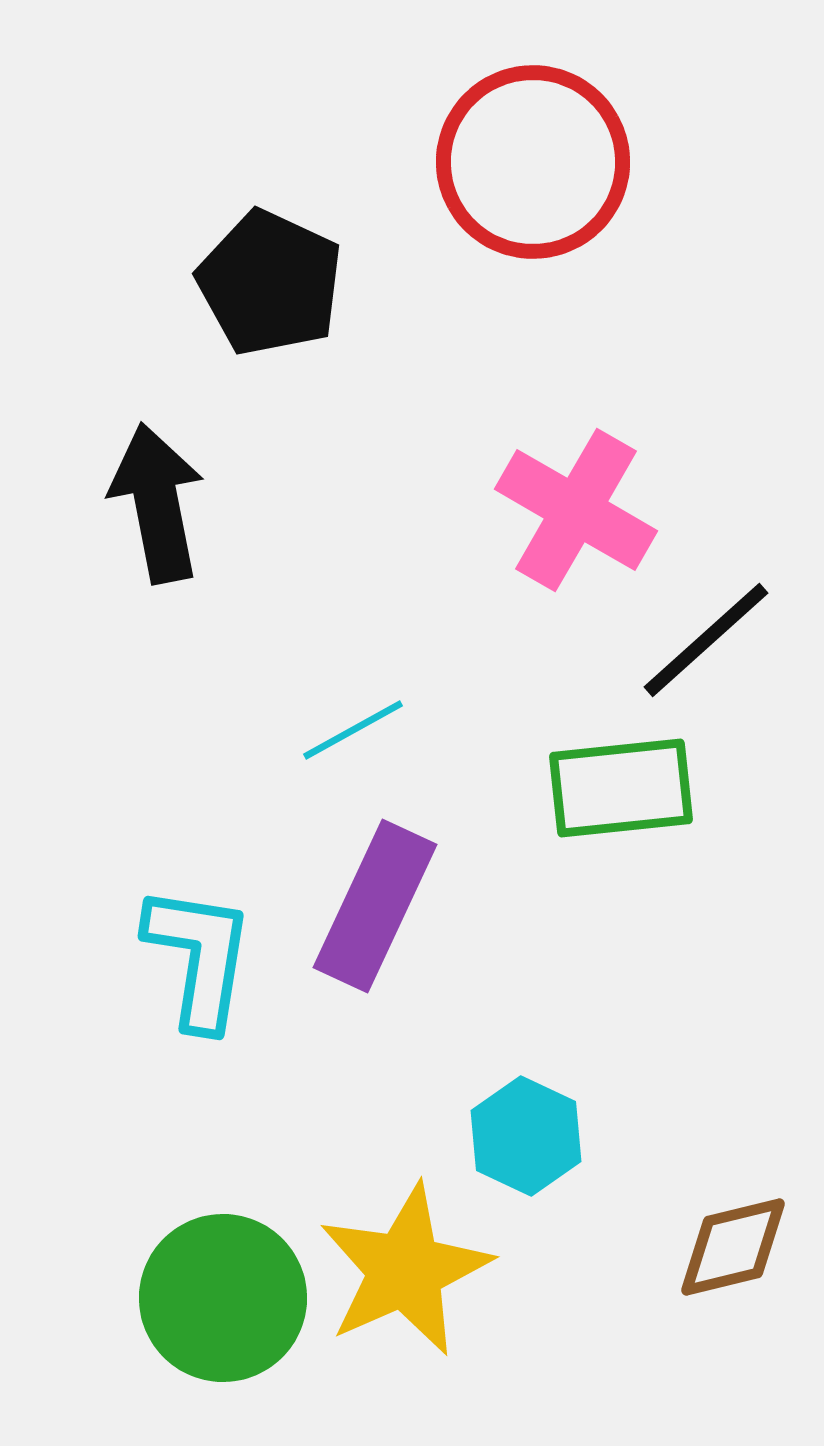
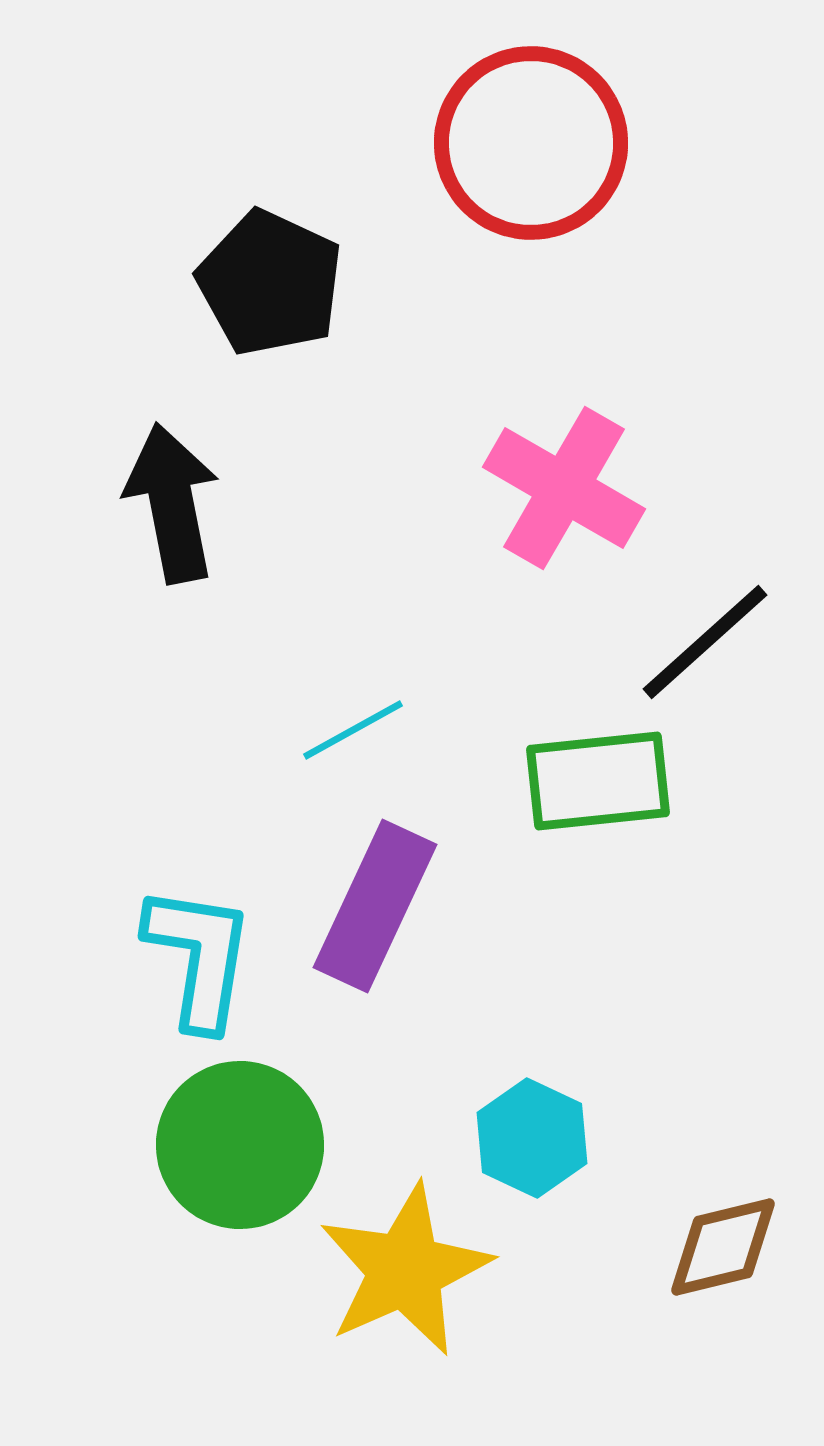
red circle: moved 2 px left, 19 px up
black arrow: moved 15 px right
pink cross: moved 12 px left, 22 px up
black line: moved 1 px left, 2 px down
green rectangle: moved 23 px left, 7 px up
cyan hexagon: moved 6 px right, 2 px down
brown diamond: moved 10 px left
green circle: moved 17 px right, 153 px up
